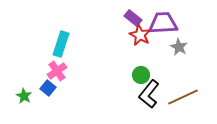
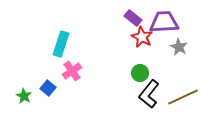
purple trapezoid: moved 1 px right, 1 px up
red star: moved 2 px right, 2 px down
pink cross: moved 15 px right
green circle: moved 1 px left, 2 px up
